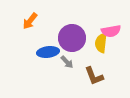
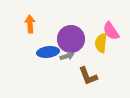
orange arrow: moved 3 px down; rotated 138 degrees clockwise
pink semicircle: rotated 66 degrees clockwise
purple circle: moved 1 px left, 1 px down
gray arrow: moved 6 px up; rotated 64 degrees counterclockwise
brown L-shape: moved 6 px left
